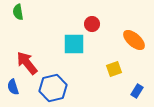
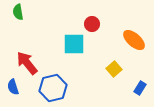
yellow square: rotated 21 degrees counterclockwise
blue rectangle: moved 3 px right, 3 px up
